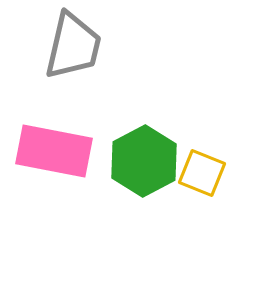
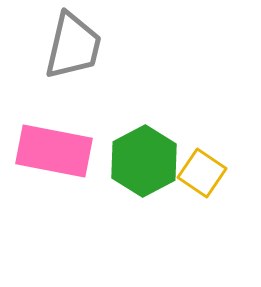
yellow square: rotated 12 degrees clockwise
